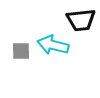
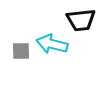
cyan arrow: moved 1 px left, 1 px up
